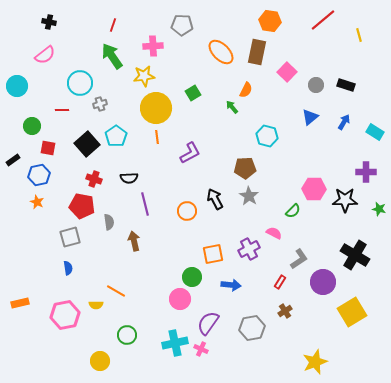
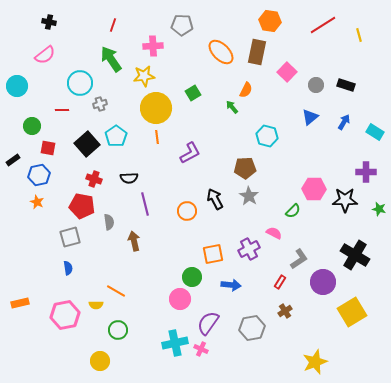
red line at (323, 20): moved 5 px down; rotated 8 degrees clockwise
green arrow at (112, 56): moved 1 px left, 3 px down
green circle at (127, 335): moved 9 px left, 5 px up
